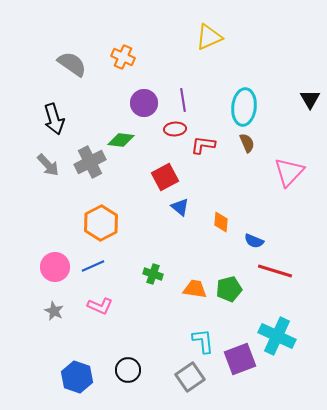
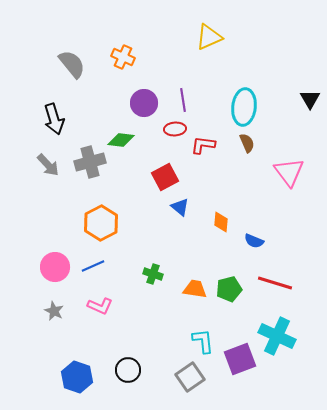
gray semicircle: rotated 16 degrees clockwise
gray cross: rotated 12 degrees clockwise
pink triangle: rotated 20 degrees counterclockwise
red line: moved 12 px down
